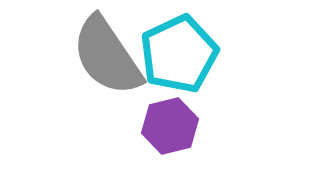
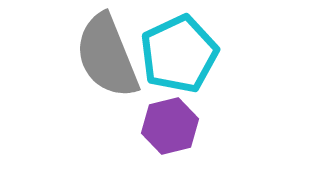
gray semicircle: rotated 12 degrees clockwise
